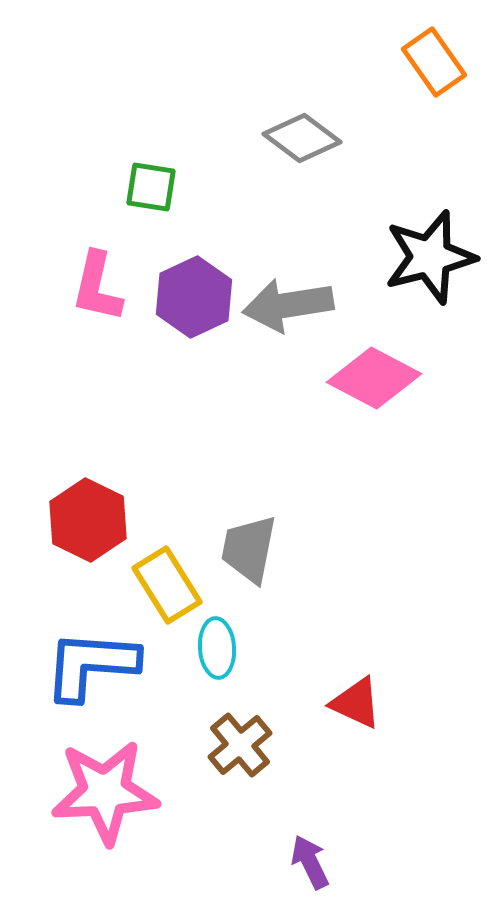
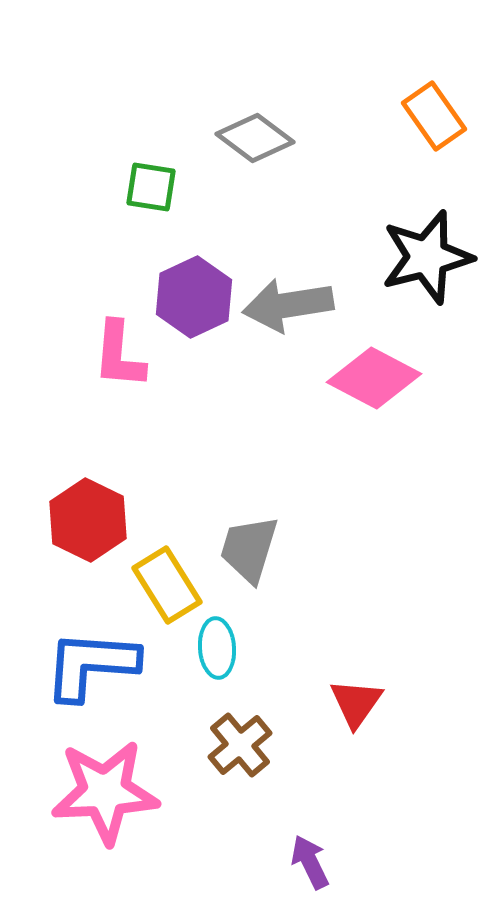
orange rectangle: moved 54 px down
gray diamond: moved 47 px left
black star: moved 3 px left
pink L-shape: moved 22 px right, 68 px down; rotated 8 degrees counterclockwise
gray trapezoid: rotated 6 degrees clockwise
red triangle: rotated 40 degrees clockwise
